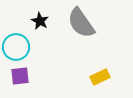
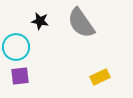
black star: rotated 18 degrees counterclockwise
